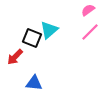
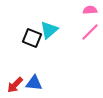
pink semicircle: moved 2 px right; rotated 32 degrees clockwise
red arrow: moved 28 px down
